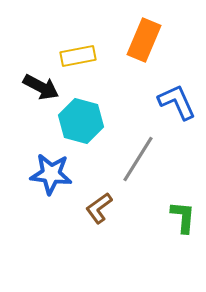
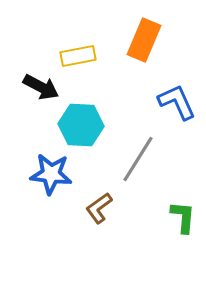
cyan hexagon: moved 4 px down; rotated 12 degrees counterclockwise
